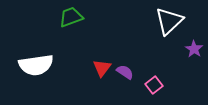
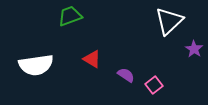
green trapezoid: moved 1 px left, 1 px up
red triangle: moved 10 px left, 9 px up; rotated 36 degrees counterclockwise
purple semicircle: moved 1 px right, 3 px down
